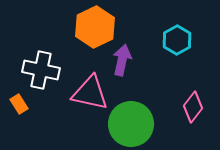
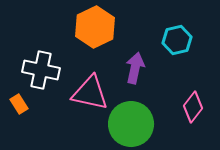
cyan hexagon: rotated 16 degrees clockwise
purple arrow: moved 13 px right, 8 px down
